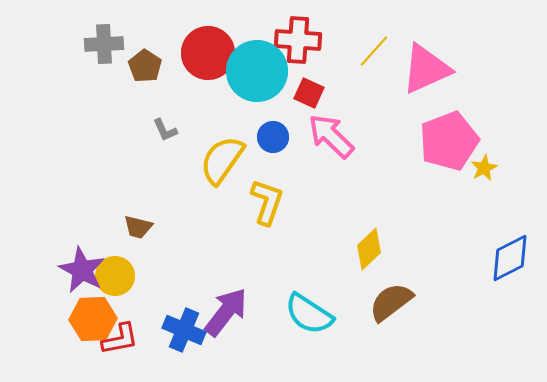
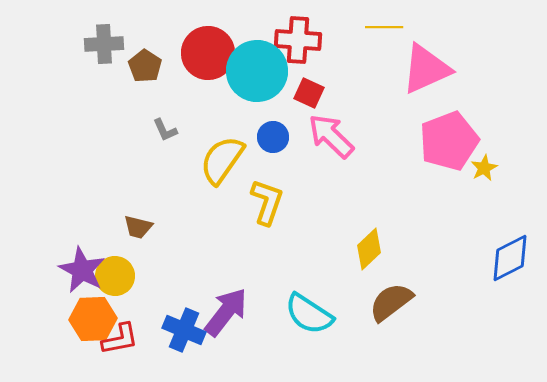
yellow line: moved 10 px right, 24 px up; rotated 48 degrees clockwise
